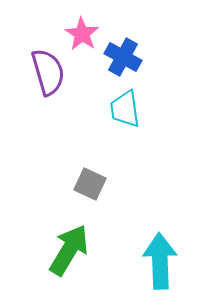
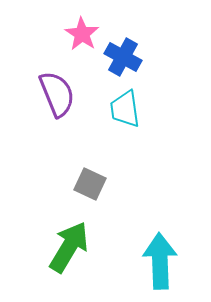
purple semicircle: moved 9 px right, 22 px down; rotated 6 degrees counterclockwise
green arrow: moved 3 px up
